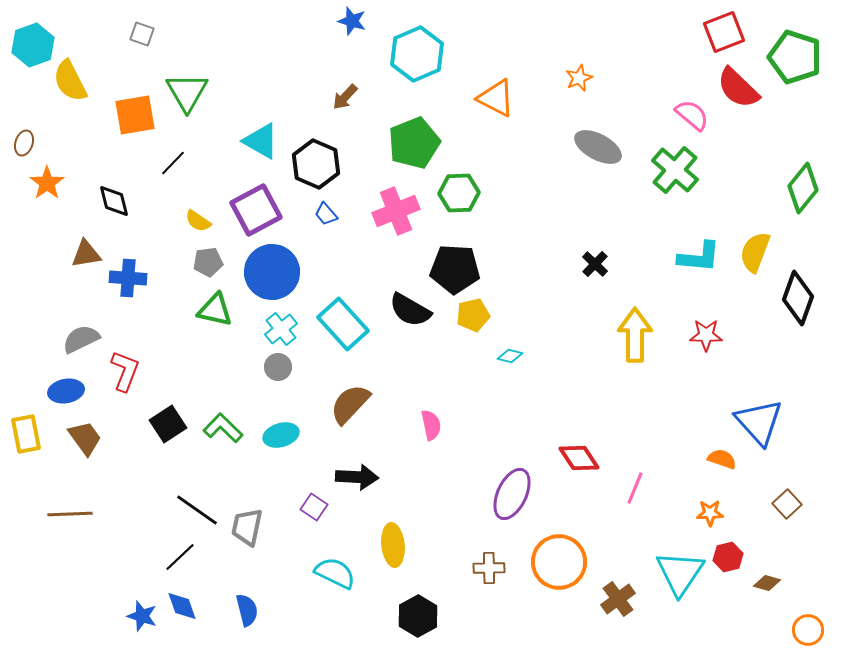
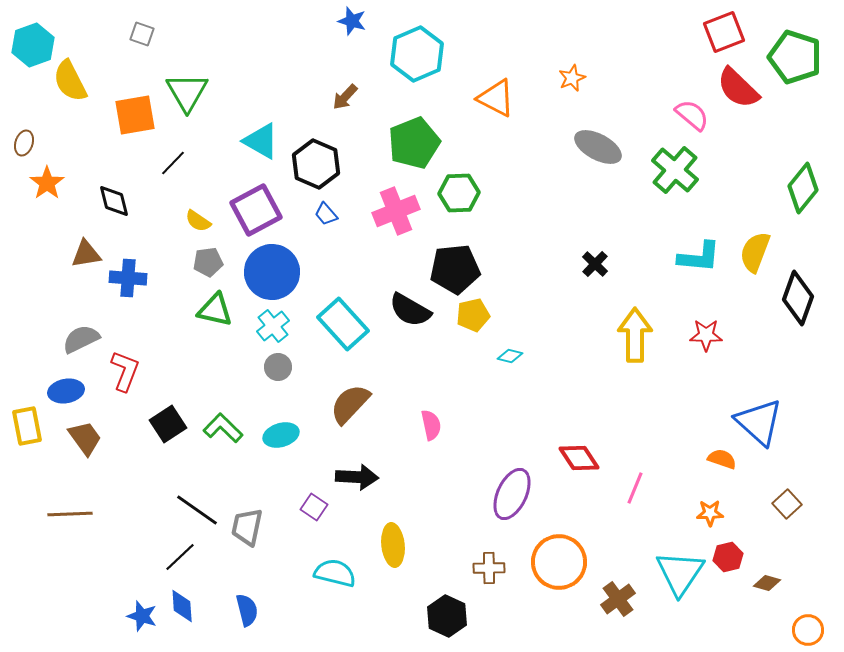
orange star at (579, 78): moved 7 px left
black pentagon at (455, 269): rotated 9 degrees counterclockwise
cyan cross at (281, 329): moved 8 px left, 3 px up
blue triangle at (759, 422): rotated 6 degrees counterclockwise
yellow rectangle at (26, 434): moved 1 px right, 8 px up
cyan semicircle at (335, 573): rotated 12 degrees counterclockwise
blue diamond at (182, 606): rotated 16 degrees clockwise
black hexagon at (418, 616): moved 29 px right; rotated 6 degrees counterclockwise
